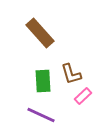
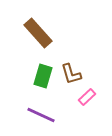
brown rectangle: moved 2 px left
green rectangle: moved 5 px up; rotated 20 degrees clockwise
pink rectangle: moved 4 px right, 1 px down
